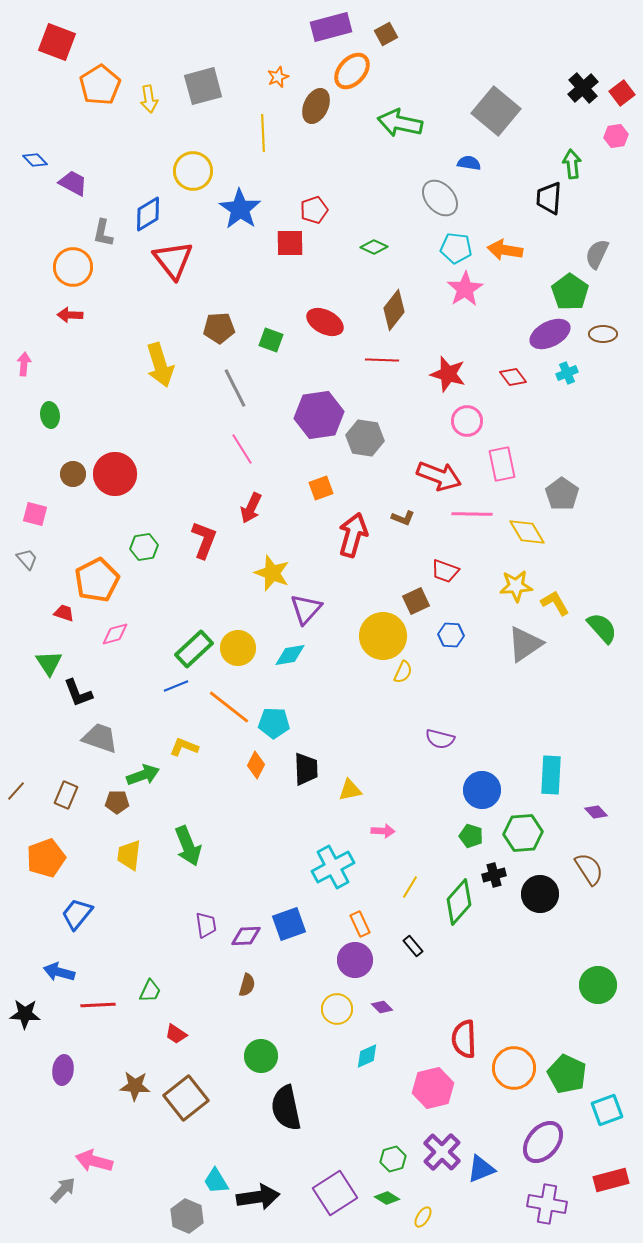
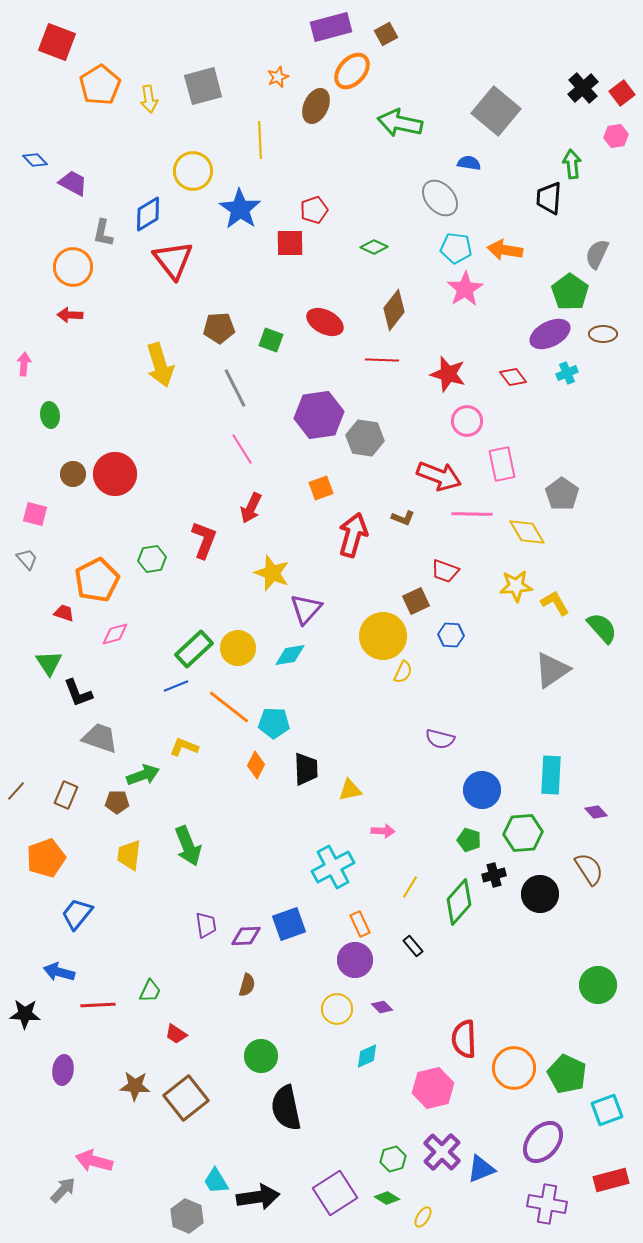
yellow line at (263, 133): moved 3 px left, 7 px down
green hexagon at (144, 547): moved 8 px right, 12 px down
gray triangle at (525, 644): moved 27 px right, 26 px down
green pentagon at (471, 836): moved 2 px left, 4 px down
